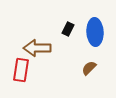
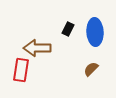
brown semicircle: moved 2 px right, 1 px down
